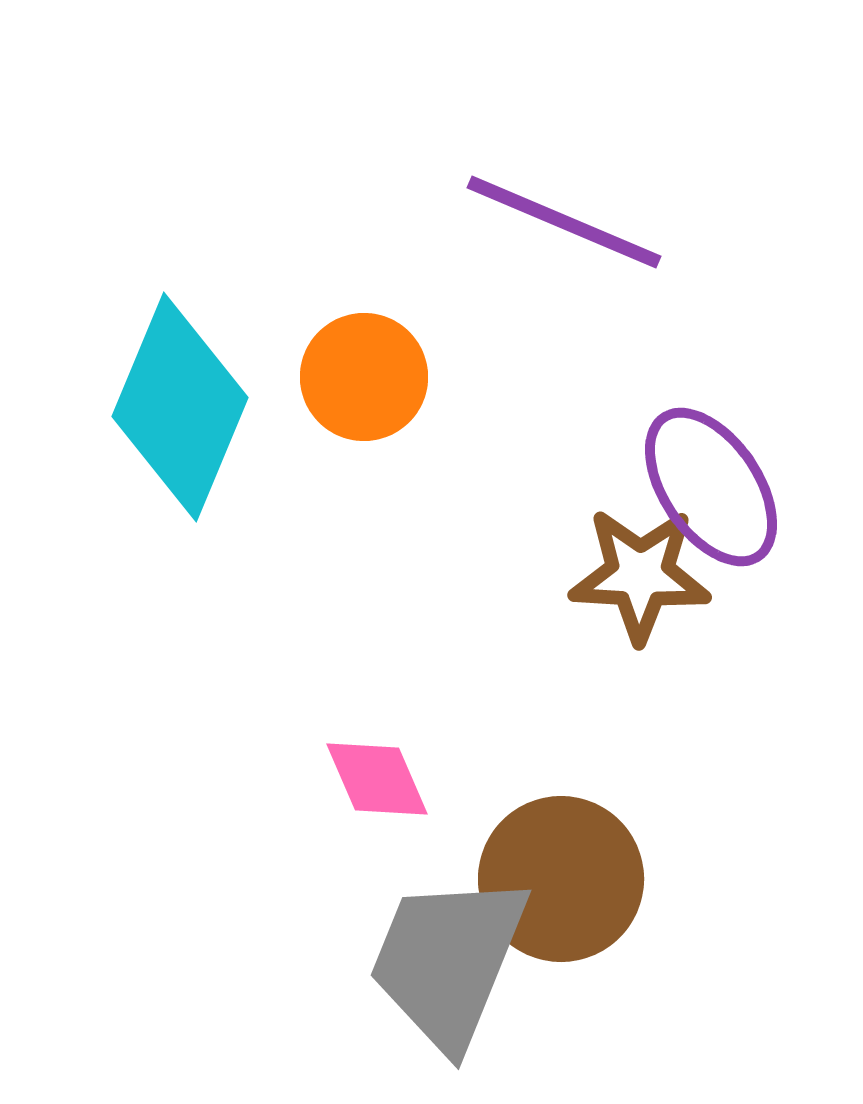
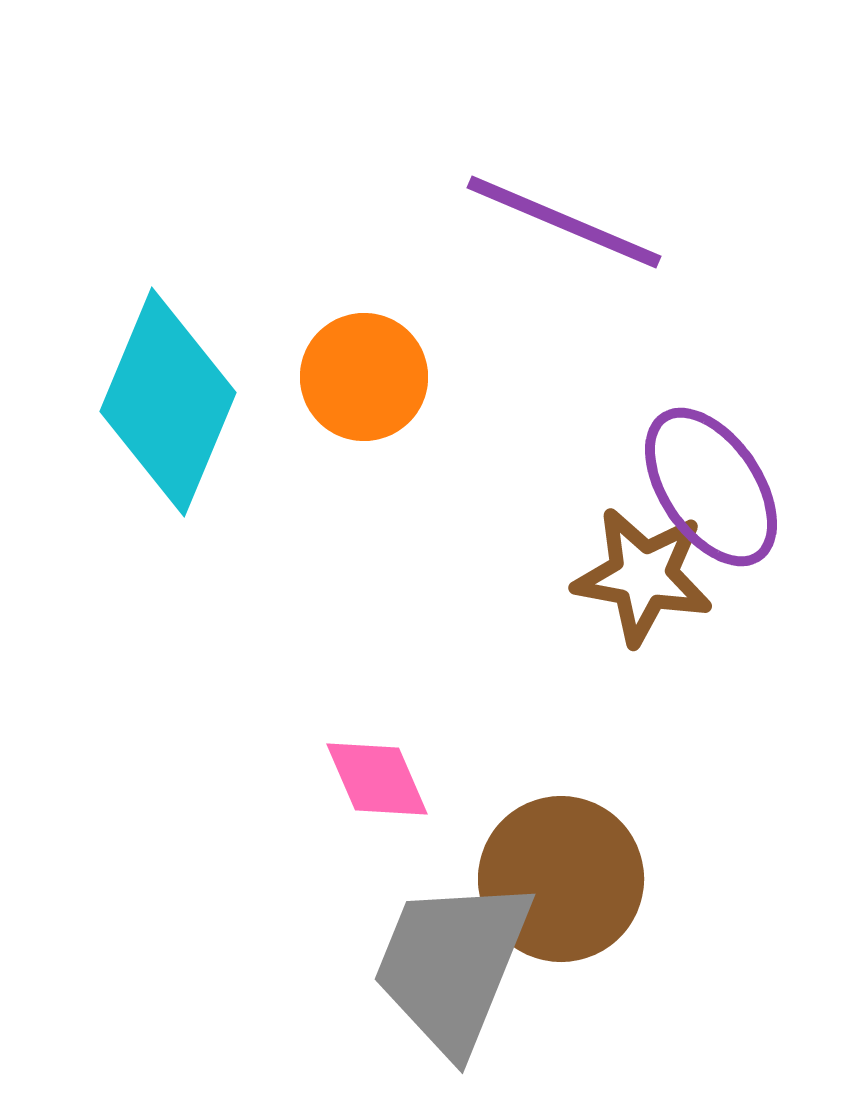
cyan diamond: moved 12 px left, 5 px up
brown star: moved 3 px right, 1 px down; rotated 7 degrees clockwise
gray trapezoid: moved 4 px right, 4 px down
